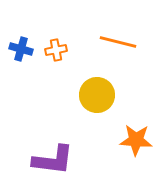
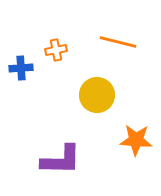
blue cross: moved 19 px down; rotated 20 degrees counterclockwise
purple L-shape: moved 8 px right; rotated 6 degrees counterclockwise
